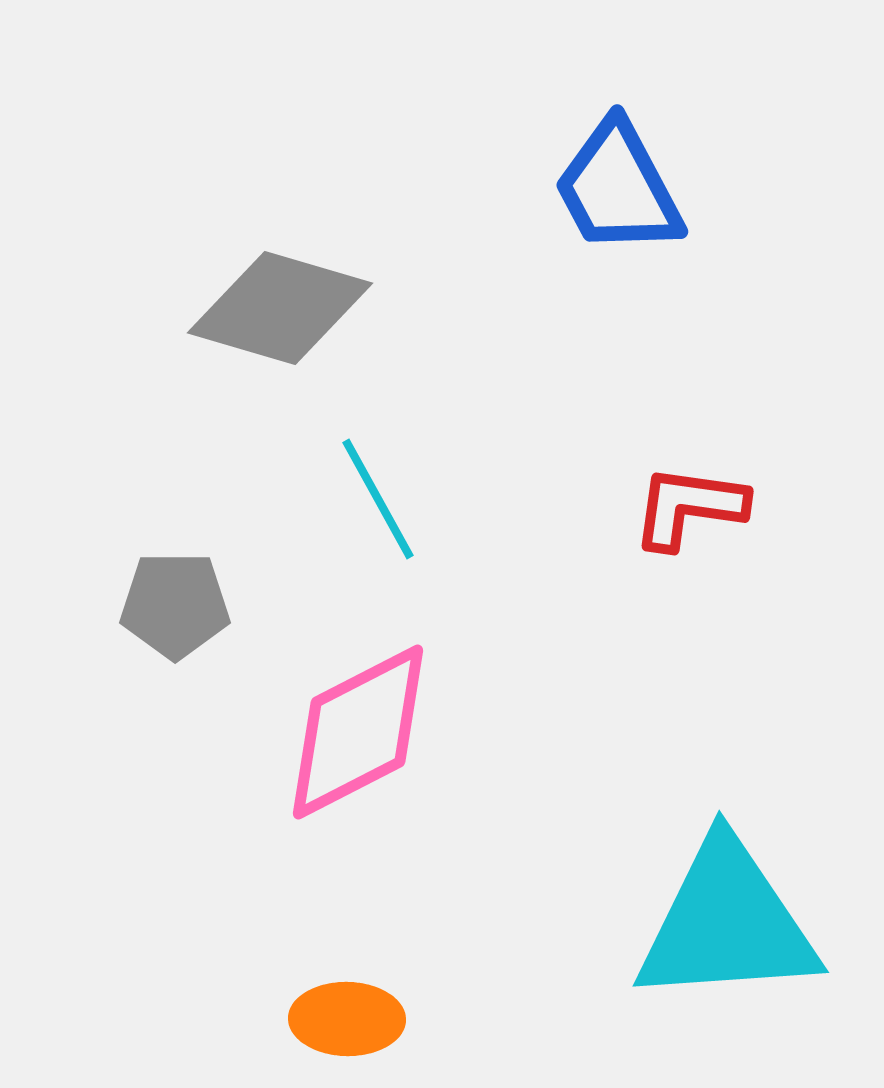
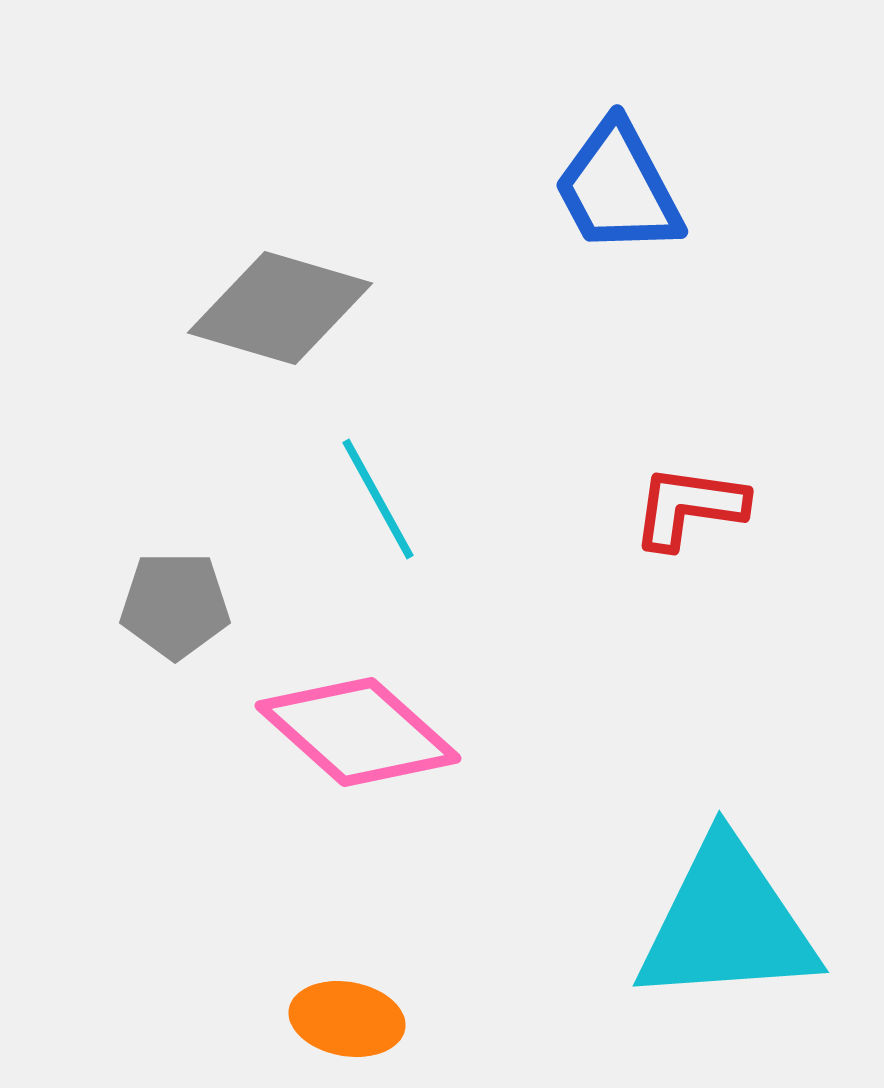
pink diamond: rotated 69 degrees clockwise
orange ellipse: rotated 9 degrees clockwise
